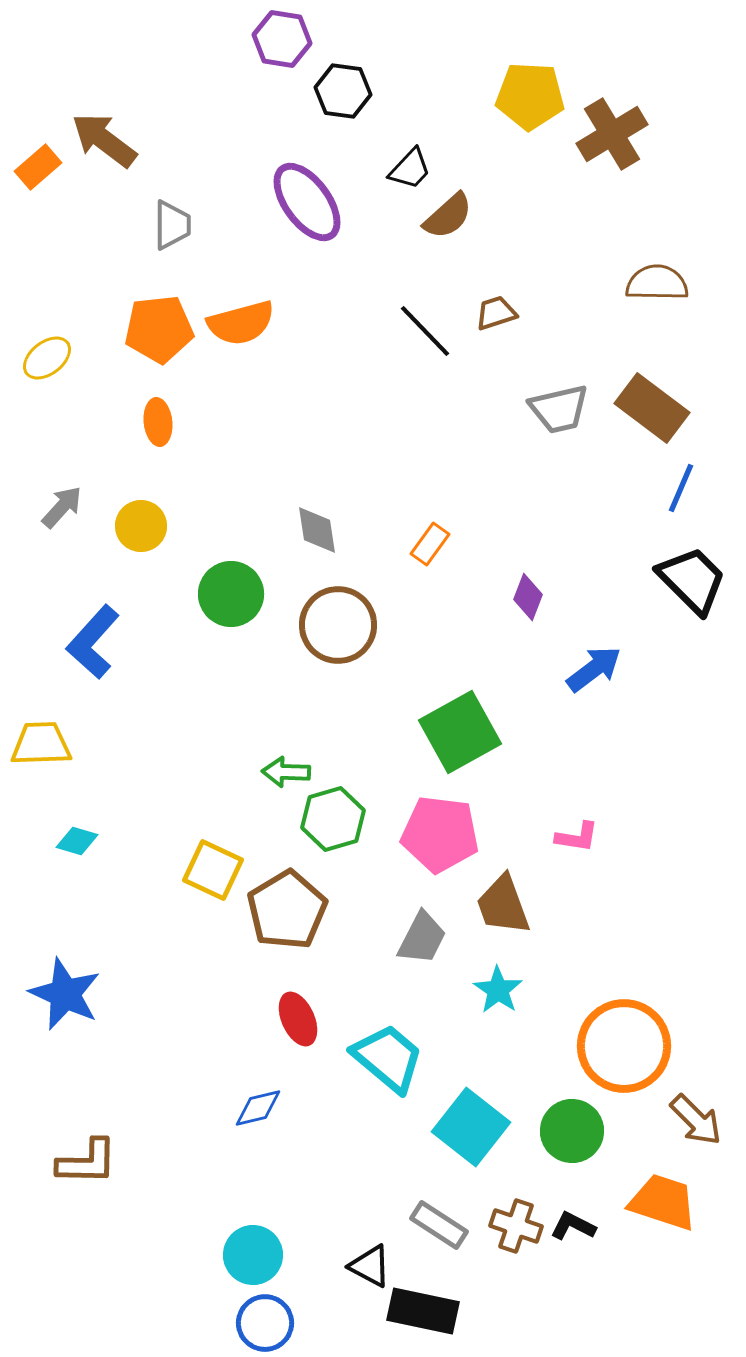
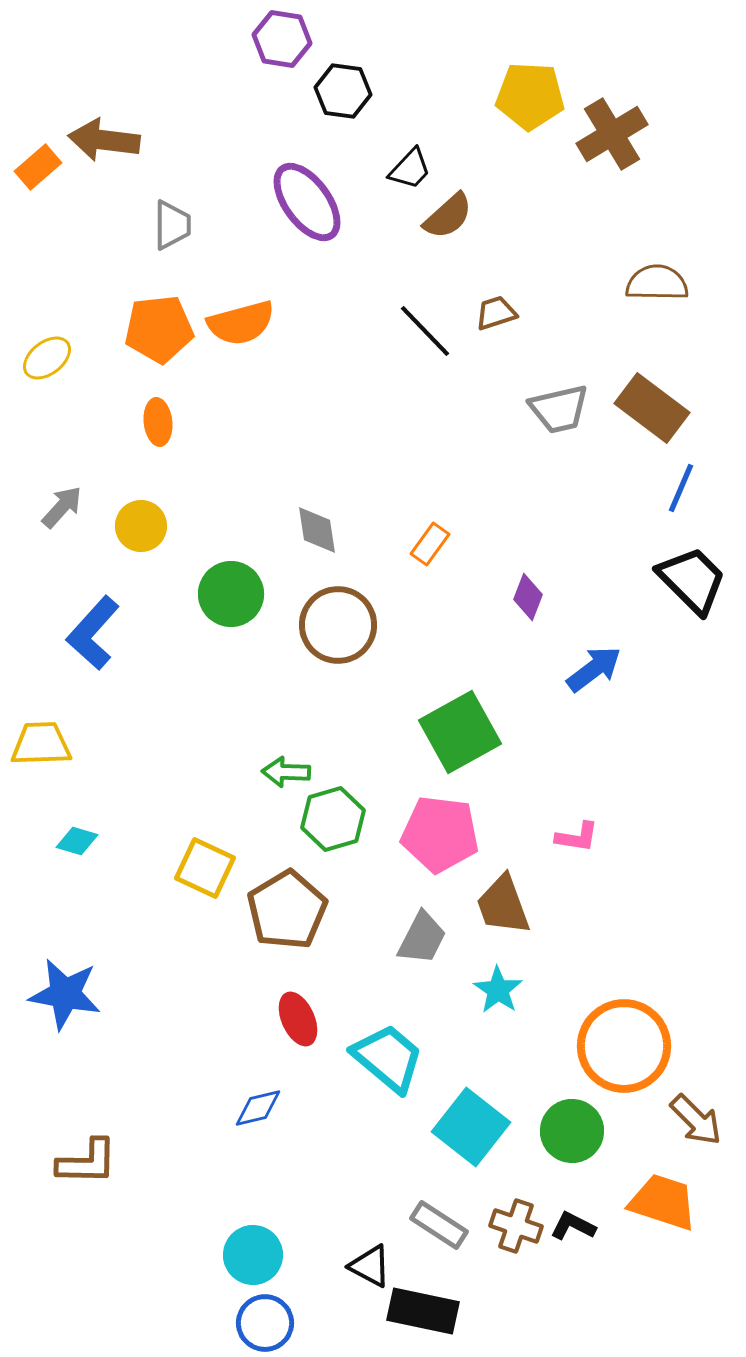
brown arrow at (104, 140): rotated 30 degrees counterclockwise
blue L-shape at (93, 642): moved 9 px up
yellow square at (213, 870): moved 8 px left, 2 px up
blue star at (65, 994): rotated 14 degrees counterclockwise
